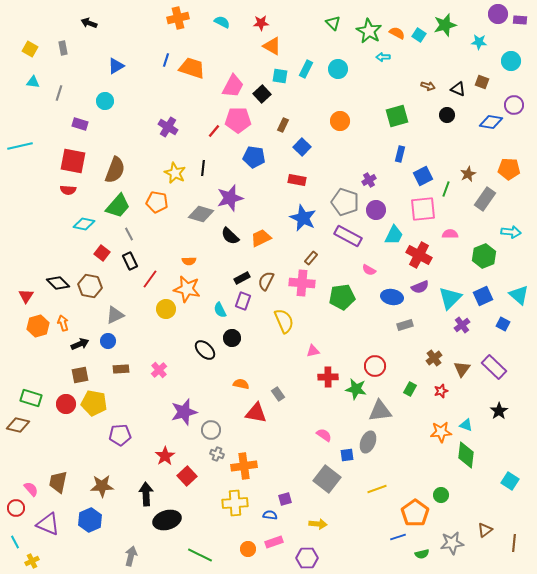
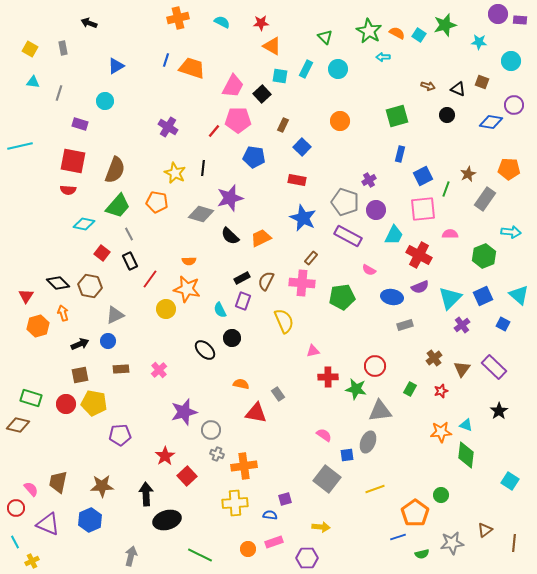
green triangle at (333, 23): moved 8 px left, 14 px down
orange arrow at (63, 323): moved 10 px up
yellow line at (377, 489): moved 2 px left
yellow arrow at (318, 524): moved 3 px right, 3 px down
